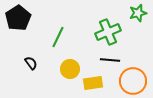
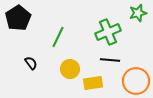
orange circle: moved 3 px right
